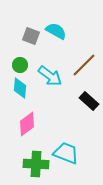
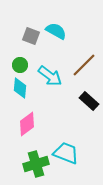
green cross: rotated 20 degrees counterclockwise
